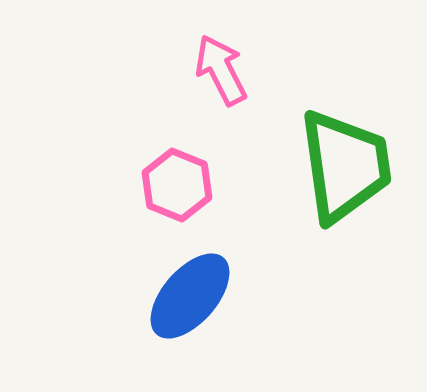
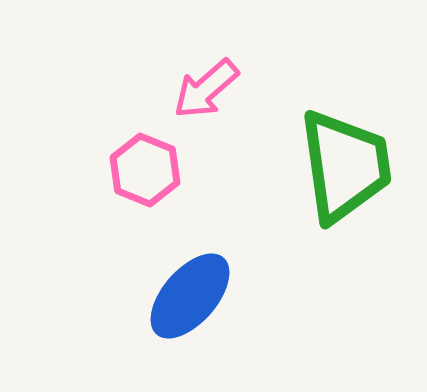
pink arrow: moved 15 px left, 19 px down; rotated 104 degrees counterclockwise
pink hexagon: moved 32 px left, 15 px up
